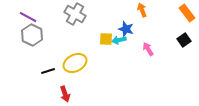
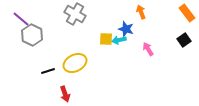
orange arrow: moved 1 px left, 2 px down
purple line: moved 7 px left, 2 px down; rotated 12 degrees clockwise
